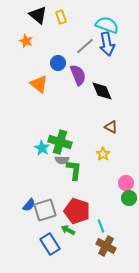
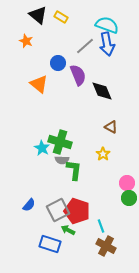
yellow rectangle: rotated 40 degrees counterclockwise
pink circle: moved 1 px right
gray square: moved 13 px right; rotated 10 degrees counterclockwise
blue rectangle: rotated 40 degrees counterclockwise
